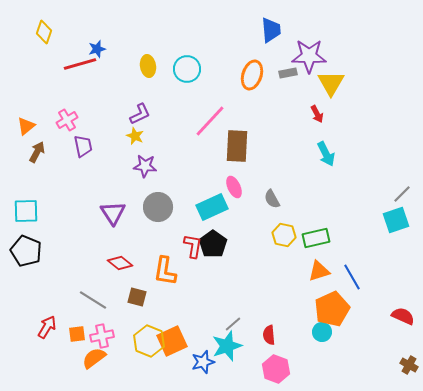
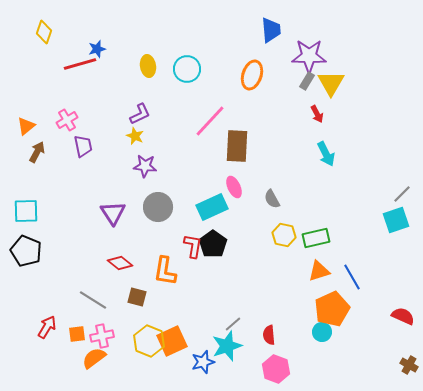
gray rectangle at (288, 73): moved 19 px right, 8 px down; rotated 48 degrees counterclockwise
